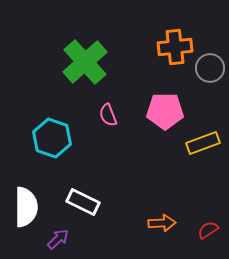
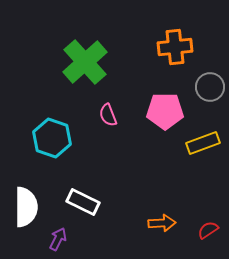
gray circle: moved 19 px down
purple arrow: rotated 20 degrees counterclockwise
